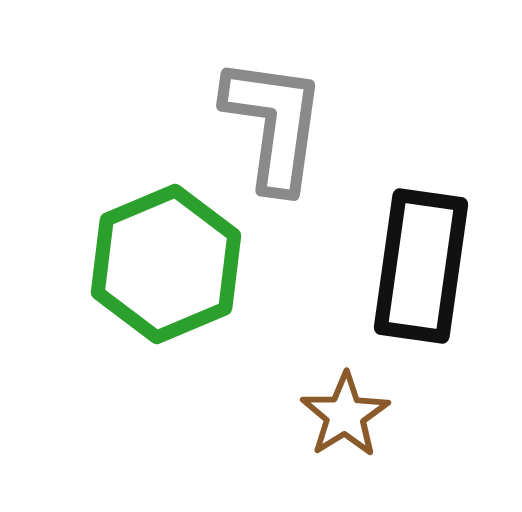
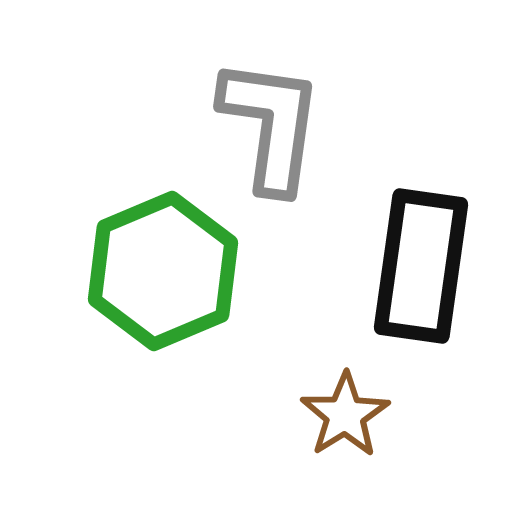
gray L-shape: moved 3 px left, 1 px down
green hexagon: moved 3 px left, 7 px down
